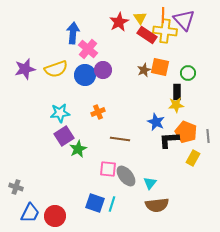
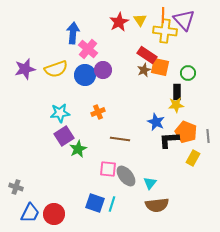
yellow triangle: moved 2 px down
red rectangle: moved 20 px down
red circle: moved 1 px left, 2 px up
